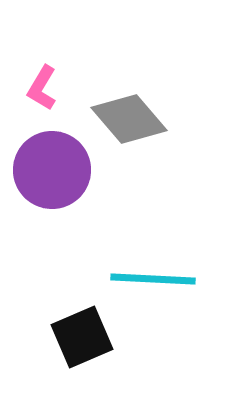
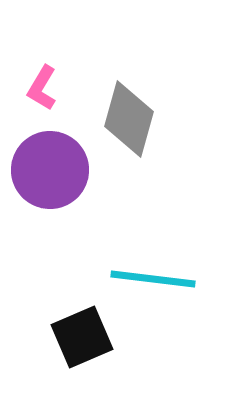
gray diamond: rotated 56 degrees clockwise
purple circle: moved 2 px left
cyan line: rotated 4 degrees clockwise
